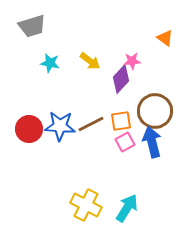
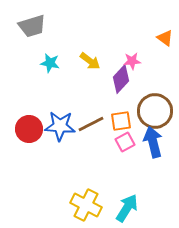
blue arrow: moved 1 px right
